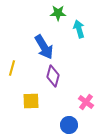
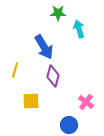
yellow line: moved 3 px right, 2 px down
